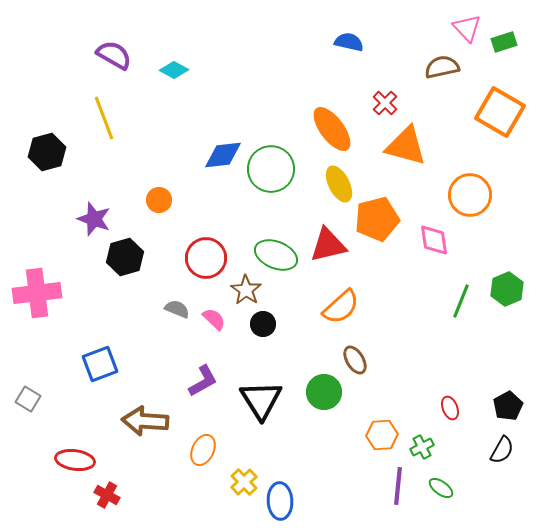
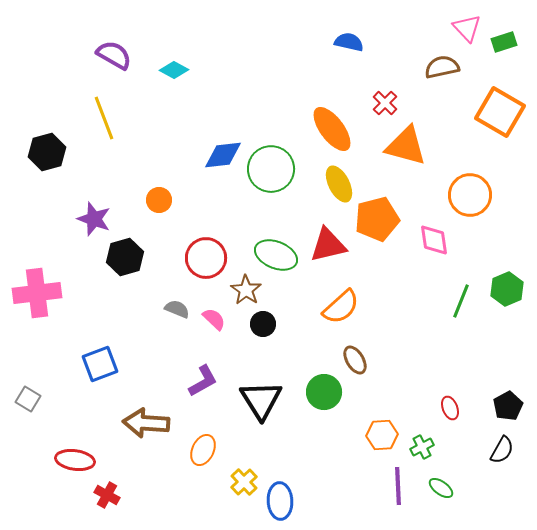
brown arrow at (145, 421): moved 1 px right, 2 px down
purple line at (398, 486): rotated 9 degrees counterclockwise
